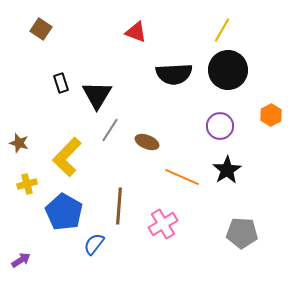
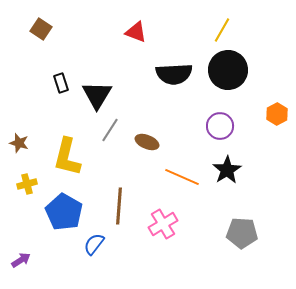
orange hexagon: moved 6 px right, 1 px up
yellow L-shape: rotated 30 degrees counterclockwise
